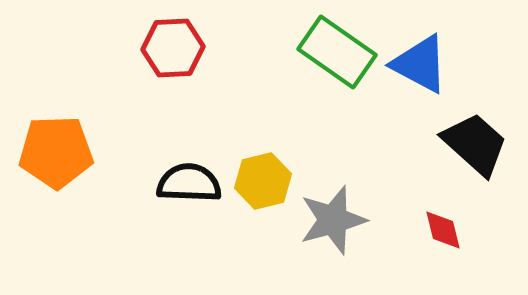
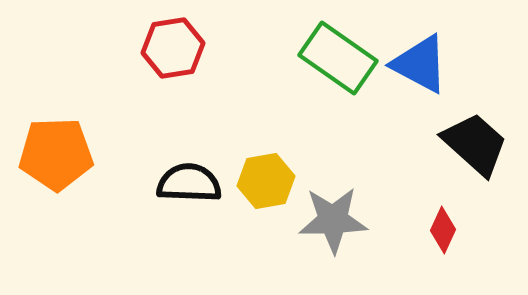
red hexagon: rotated 6 degrees counterclockwise
green rectangle: moved 1 px right, 6 px down
orange pentagon: moved 2 px down
yellow hexagon: moved 3 px right; rotated 4 degrees clockwise
gray star: rotated 14 degrees clockwise
red diamond: rotated 39 degrees clockwise
